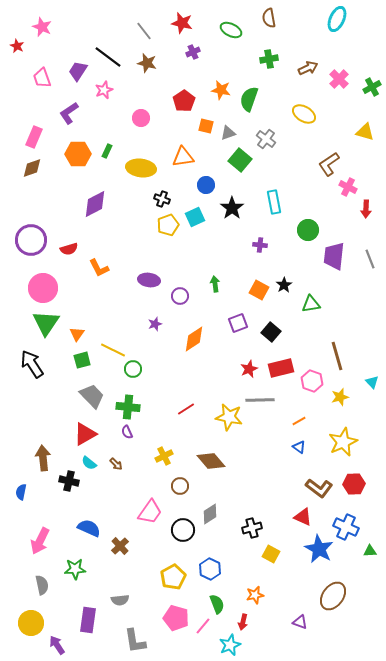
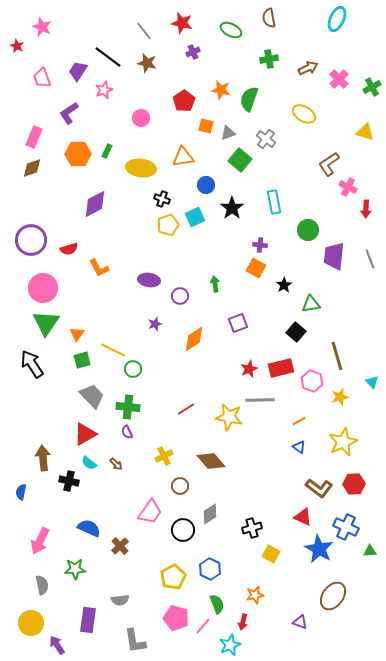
orange square at (259, 290): moved 3 px left, 22 px up
black square at (271, 332): moved 25 px right
